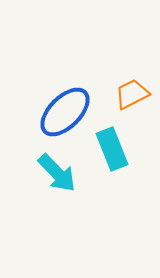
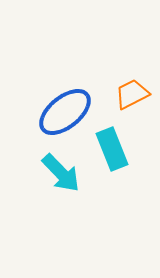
blue ellipse: rotated 6 degrees clockwise
cyan arrow: moved 4 px right
